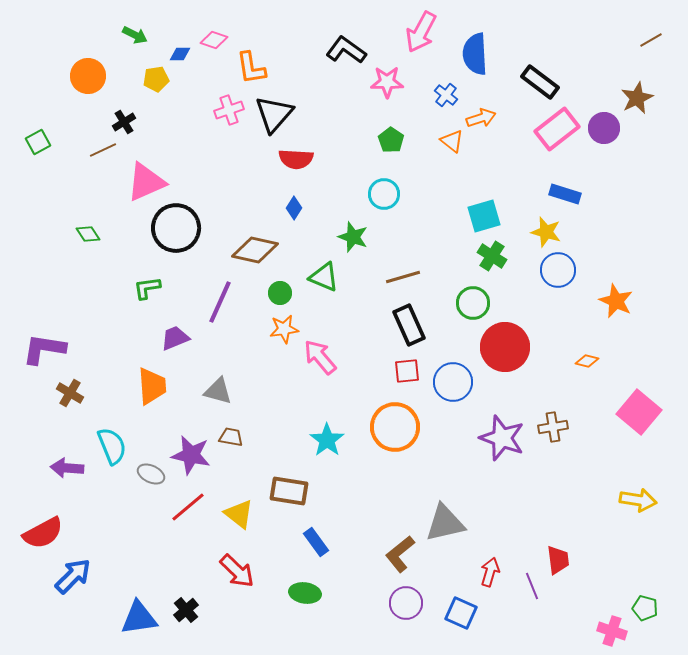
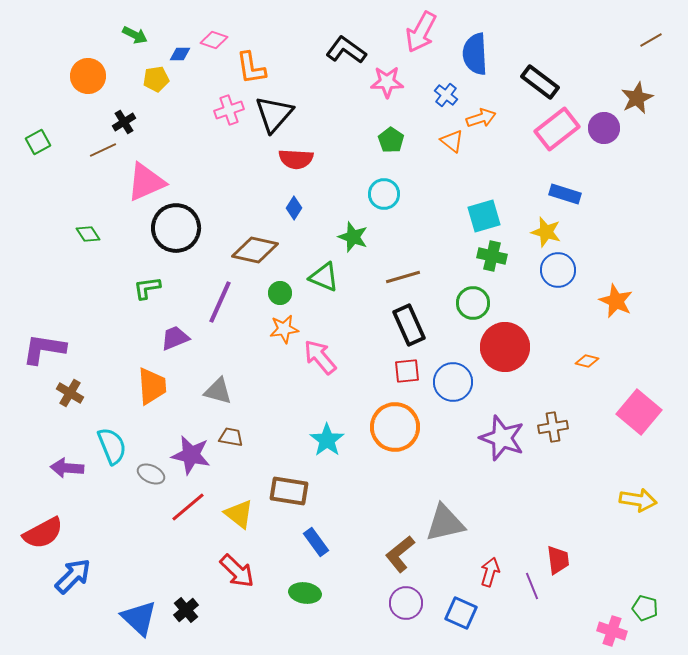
green cross at (492, 256): rotated 20 degrees counterclockwise
blue triangle at (139, 618): rotated 51 degrees clockwise
